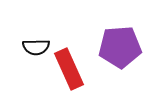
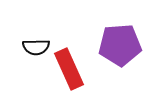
purple pentagon: moved 2 px up
